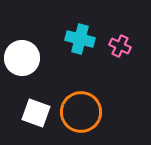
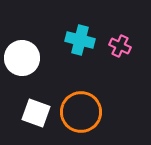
cyan cross: moved 1 px down
